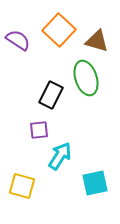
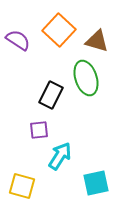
cyan square: moved 1 px right
